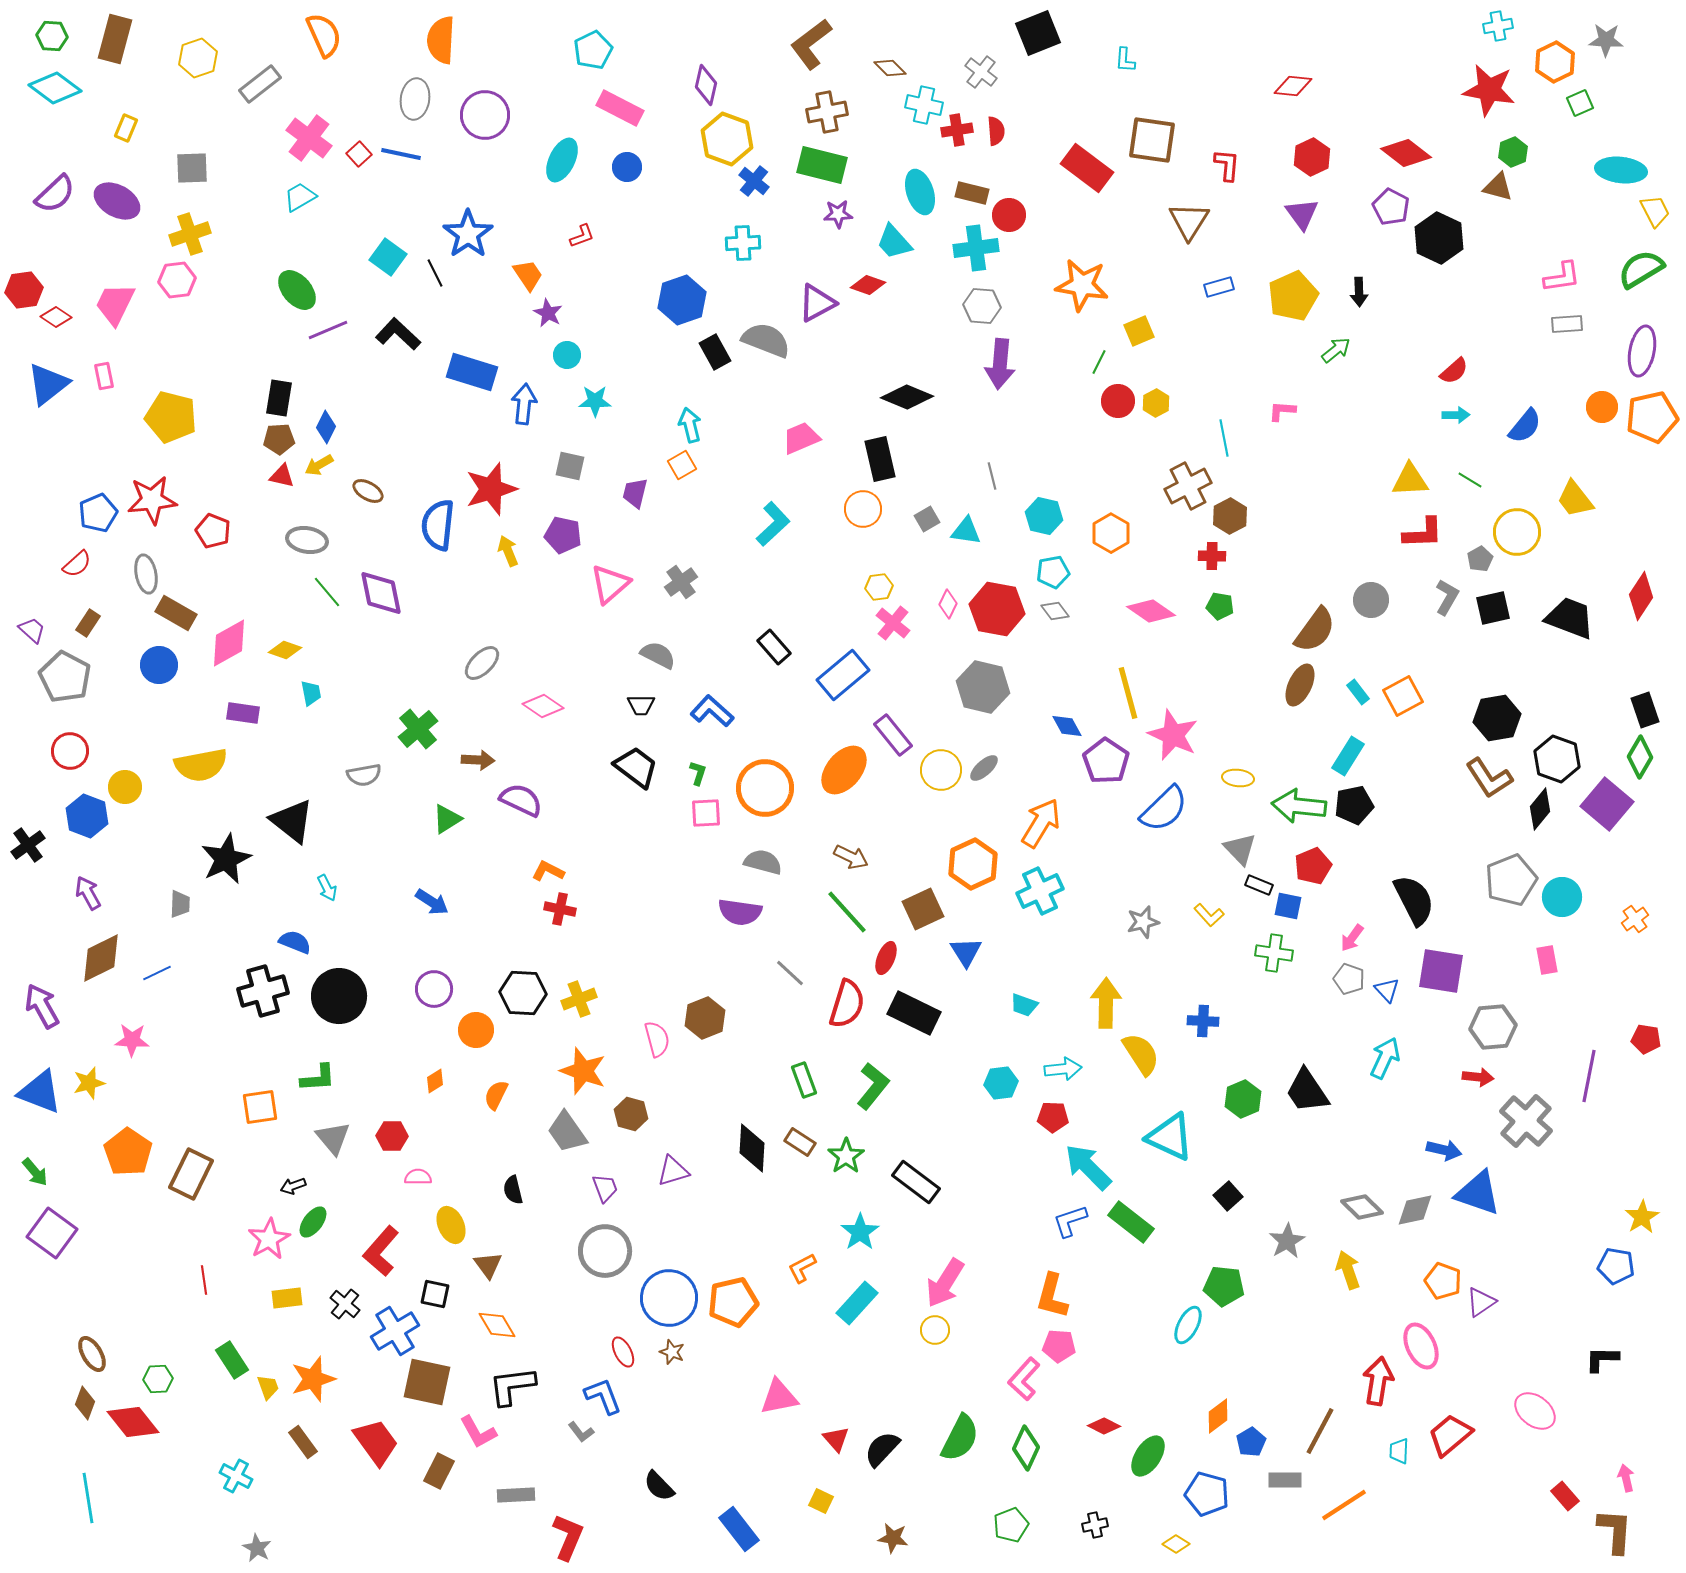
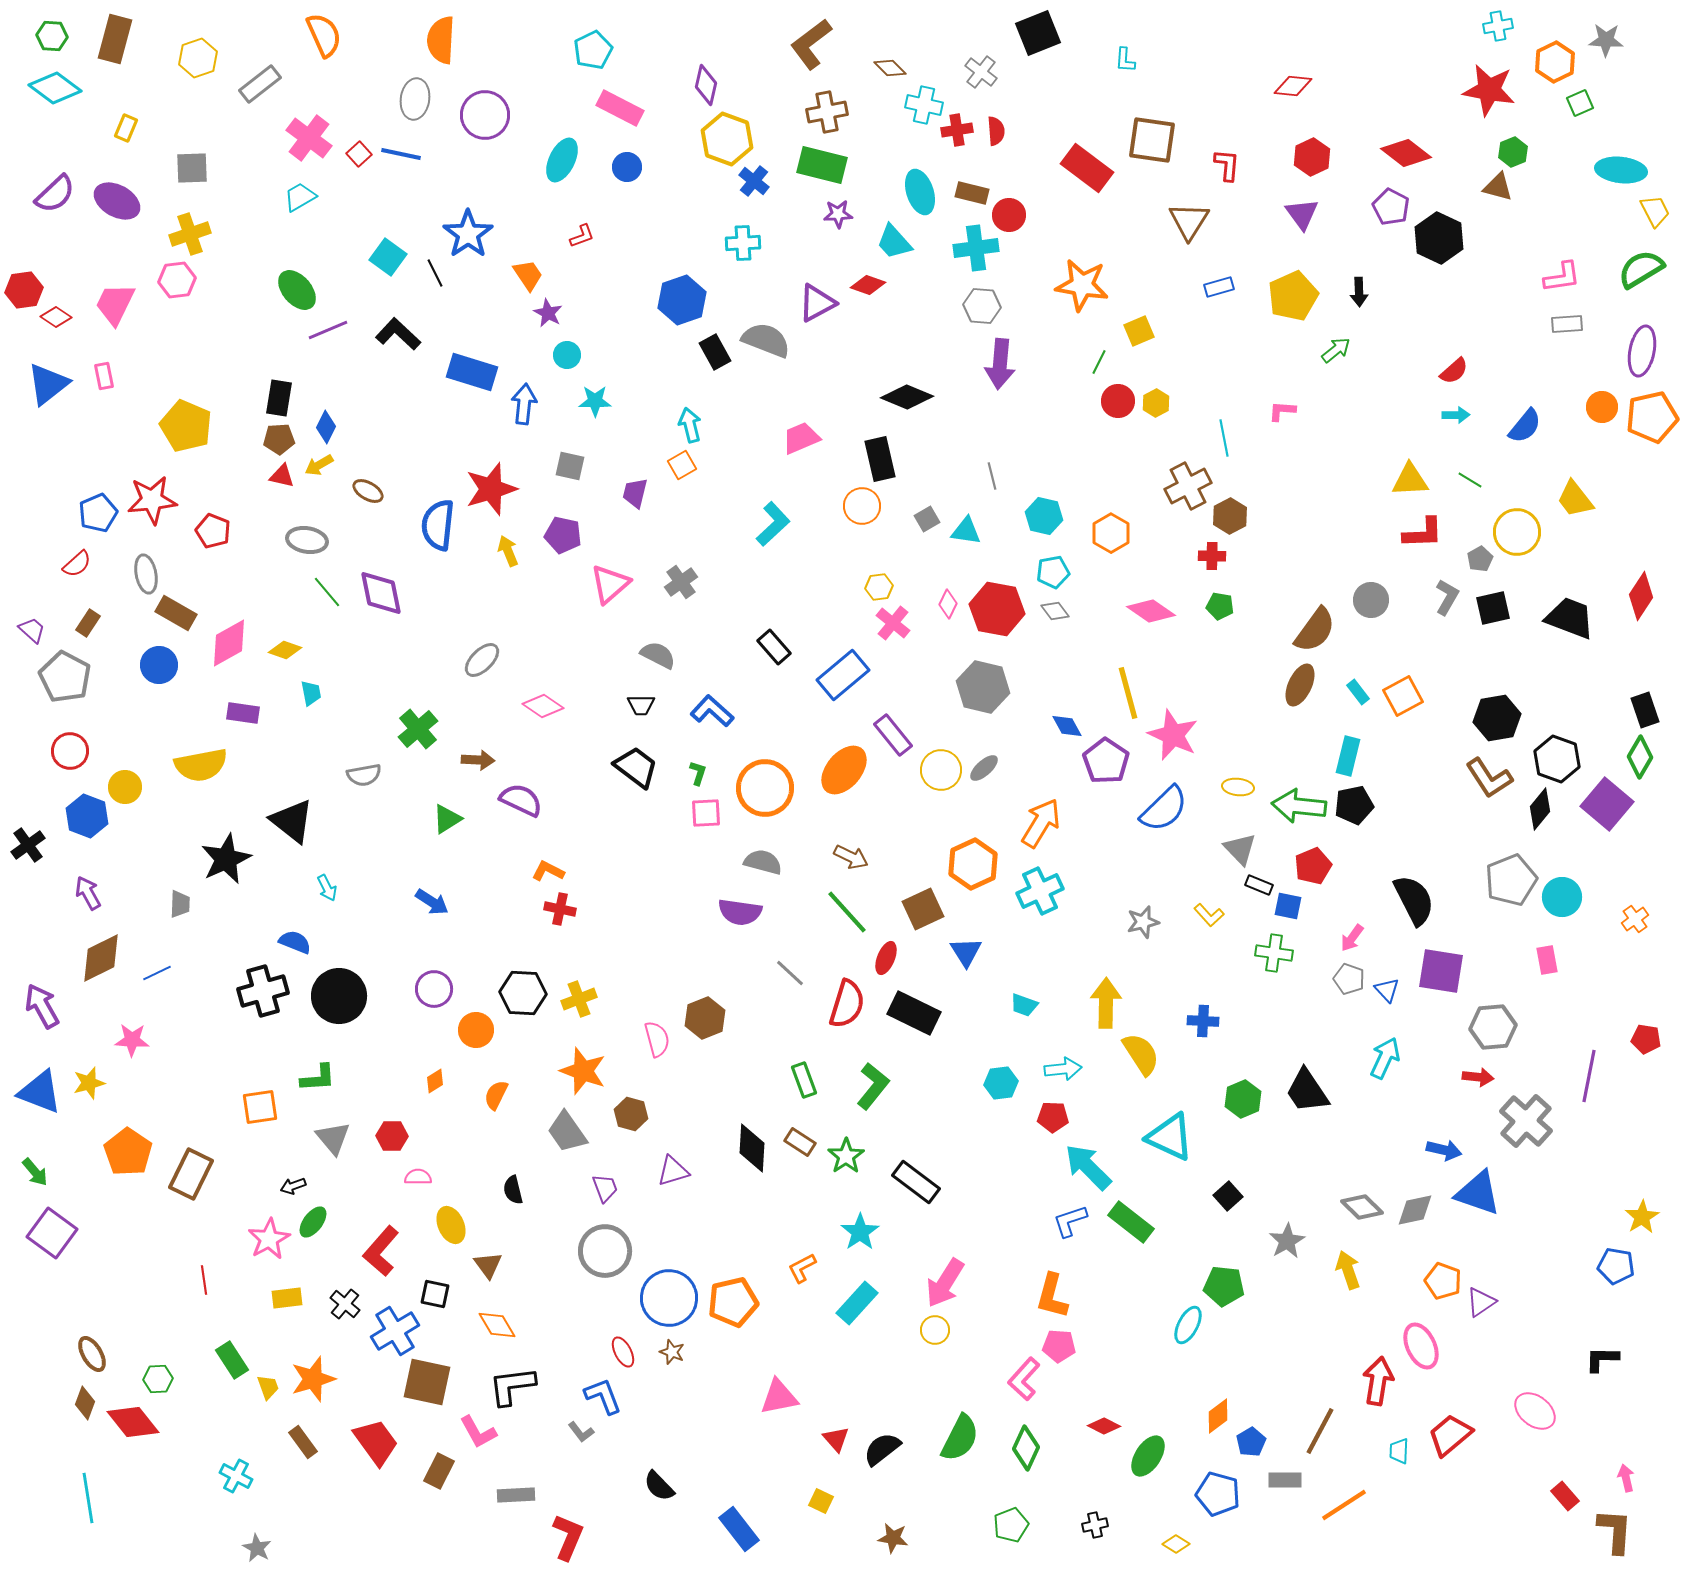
yellow pentagon at (171, 417): moved 15 px right, 9 px down; rotated 9 degrees clockwise
orange circle at (863, 509): moved 1 px left, 3 px up
gray ellipse at (482, 663): moved 3 px up
cyan rectangle at (1348, 756): rotated 18 degrees counterclockwise
yellow ellipse at (1238, 778): moved 9 px down
black semicircle at (882, 1449): rotated 9 degrees clockwise
blue pentagon at (1207, 1494): moved 11 px right
